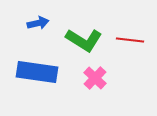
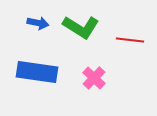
blue arrow: rotated 25 degrees clockwise
green L-shape: moved 3 px left, 13 px up
pink cross: moved 1 px left
